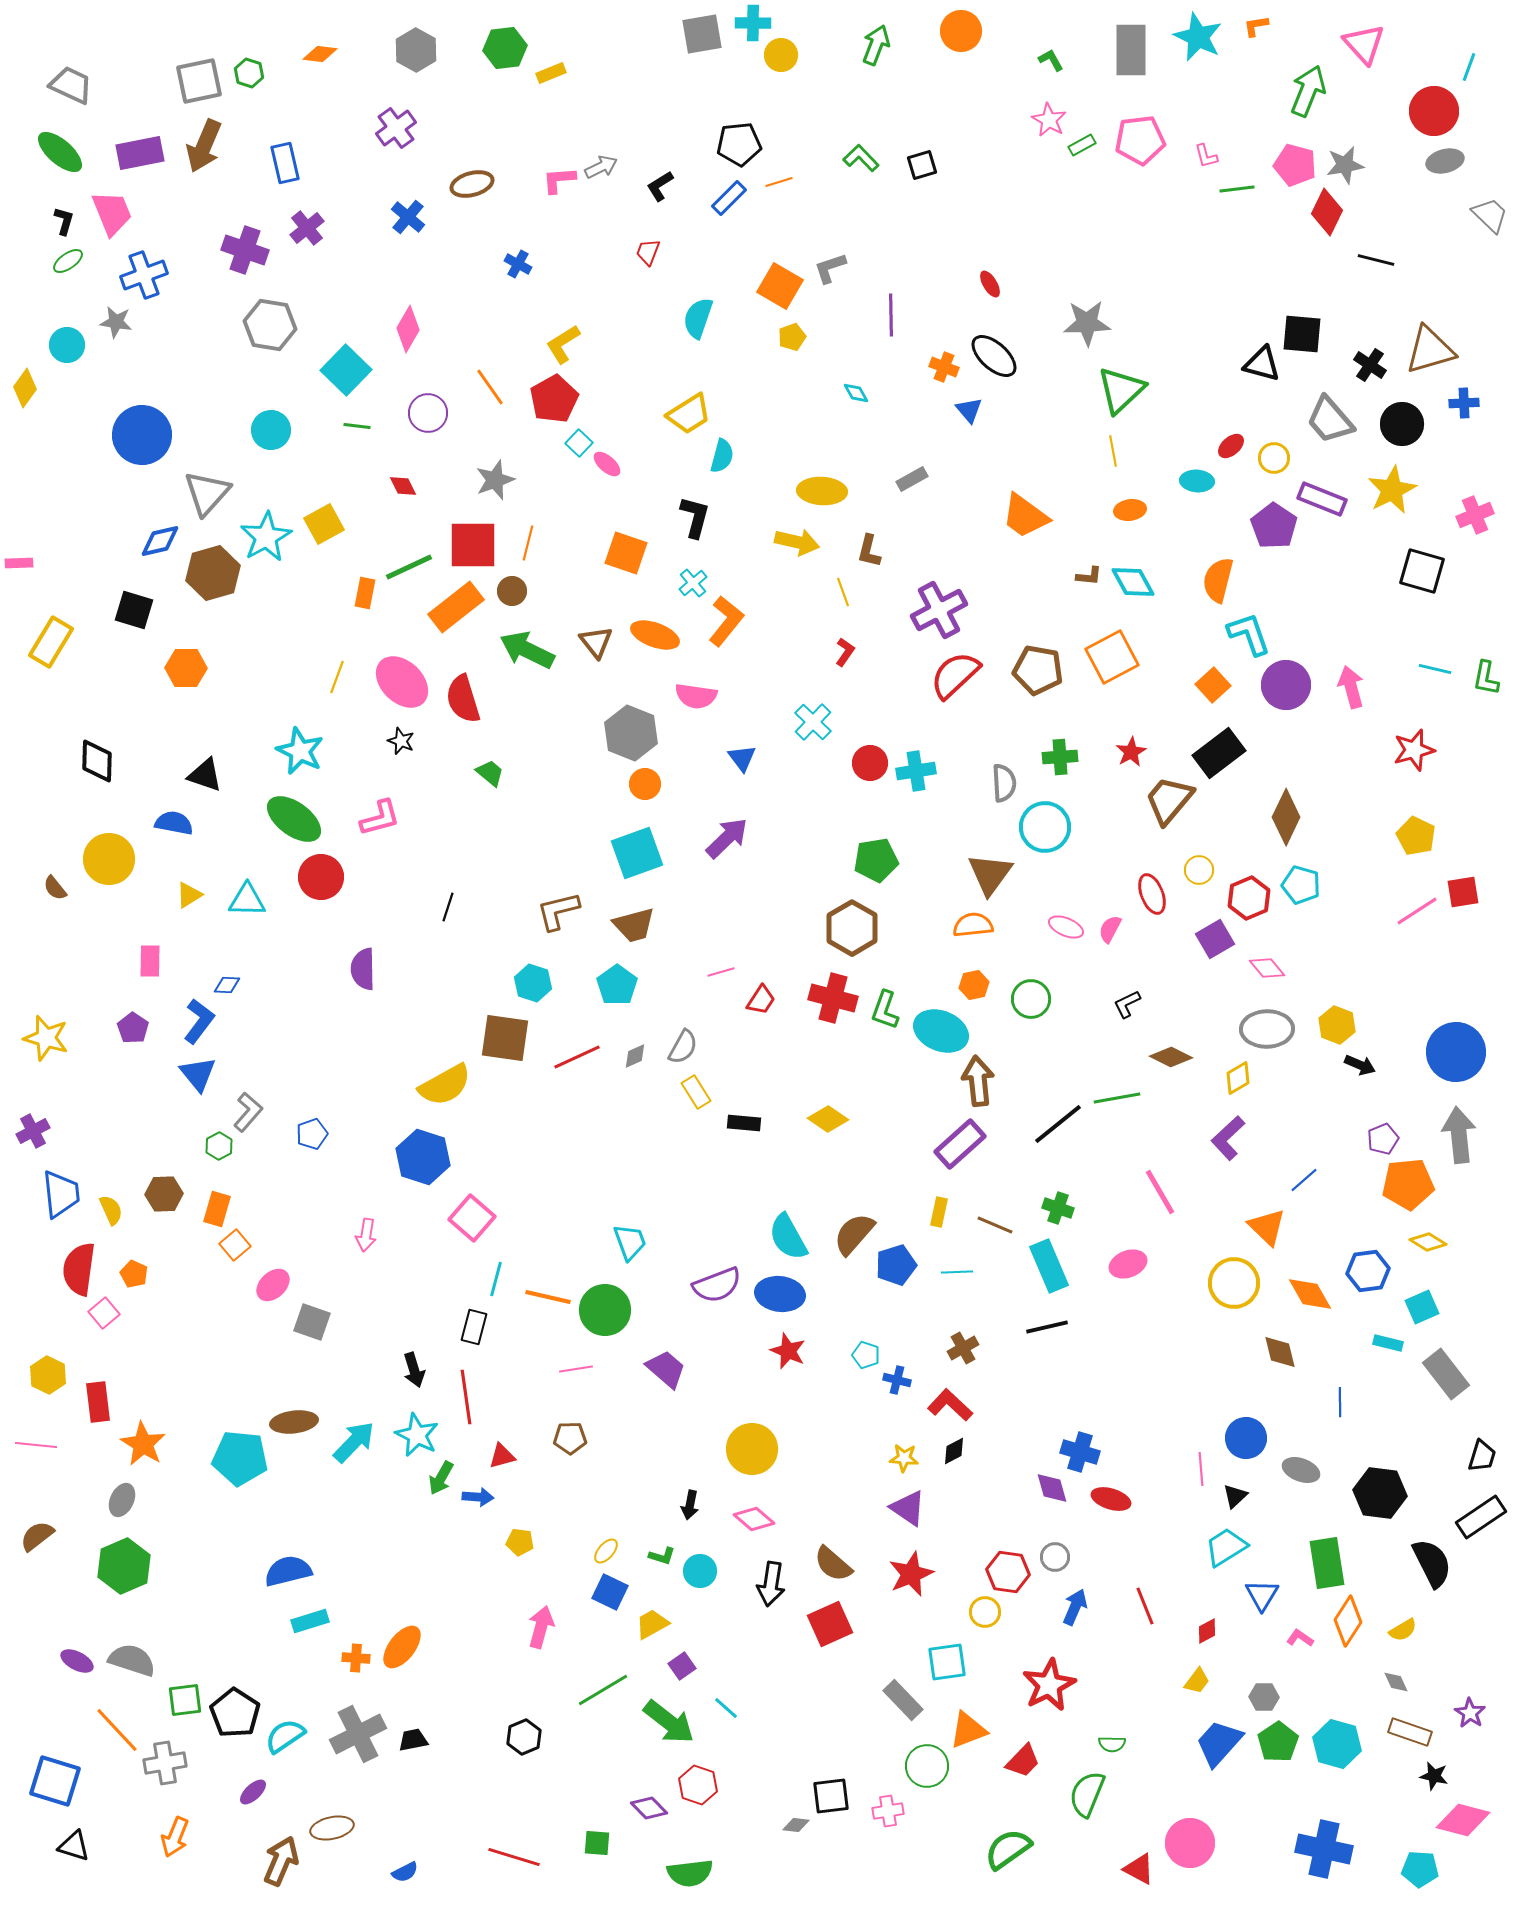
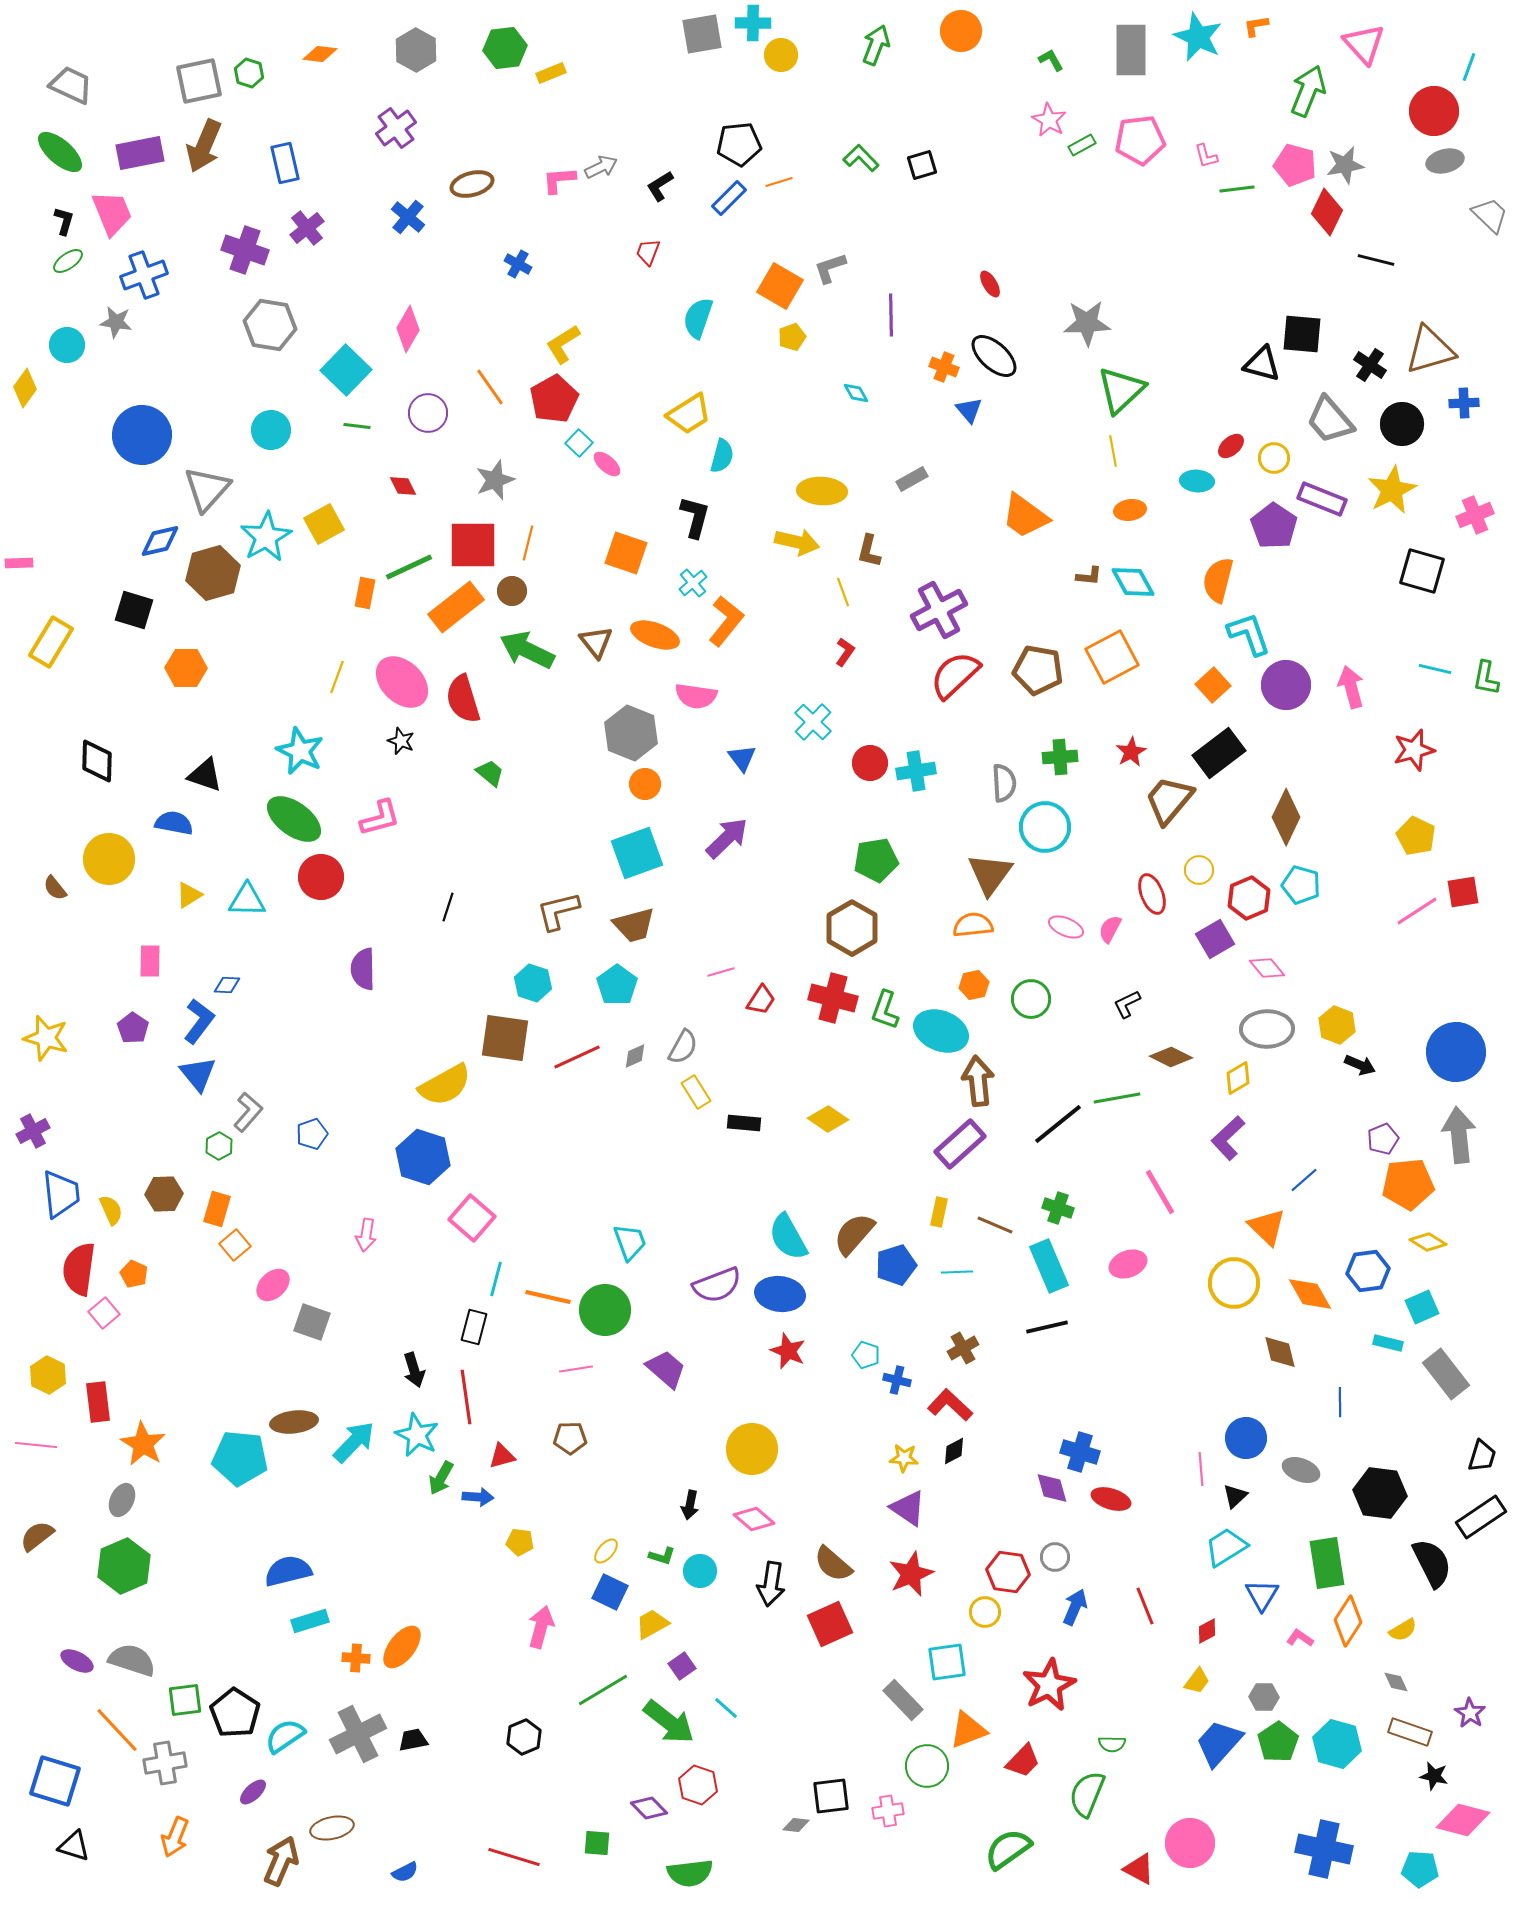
gray triangle at (207, 493): moved 4 px up
